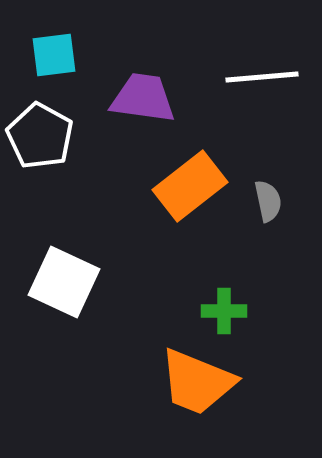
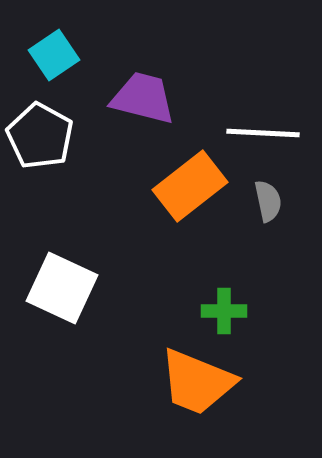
cyan square: rotated 27 degrees counterclockwise
white line: moved 1 px right, 56 px down; rotated 8 degrees clockwise
purple trapezoid: rotated 6 degrees clockwise
white square: moved 2 px left, 6 px down
